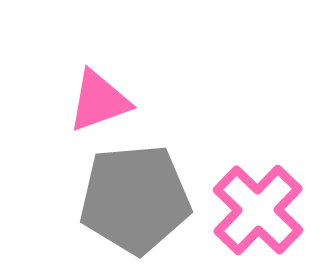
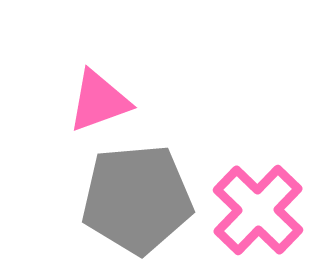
gray pentagon: moved 2 px right
